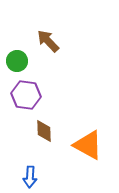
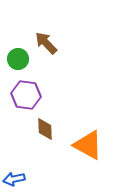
brown arrow: moved 2 px left, 2 px down
green circle: moved 1 px right, 2 px up
brown diamond: moved 1 px right, 2 px up
blue arrow: moved 16 px left, 2 px down; rotated 75 degrees clockwise
